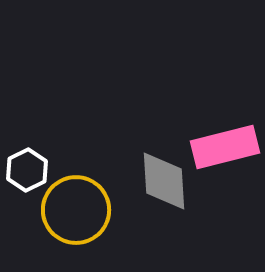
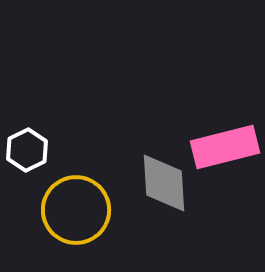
white hexagon: moved 20 px up
gray diamond: moved 2 px down
